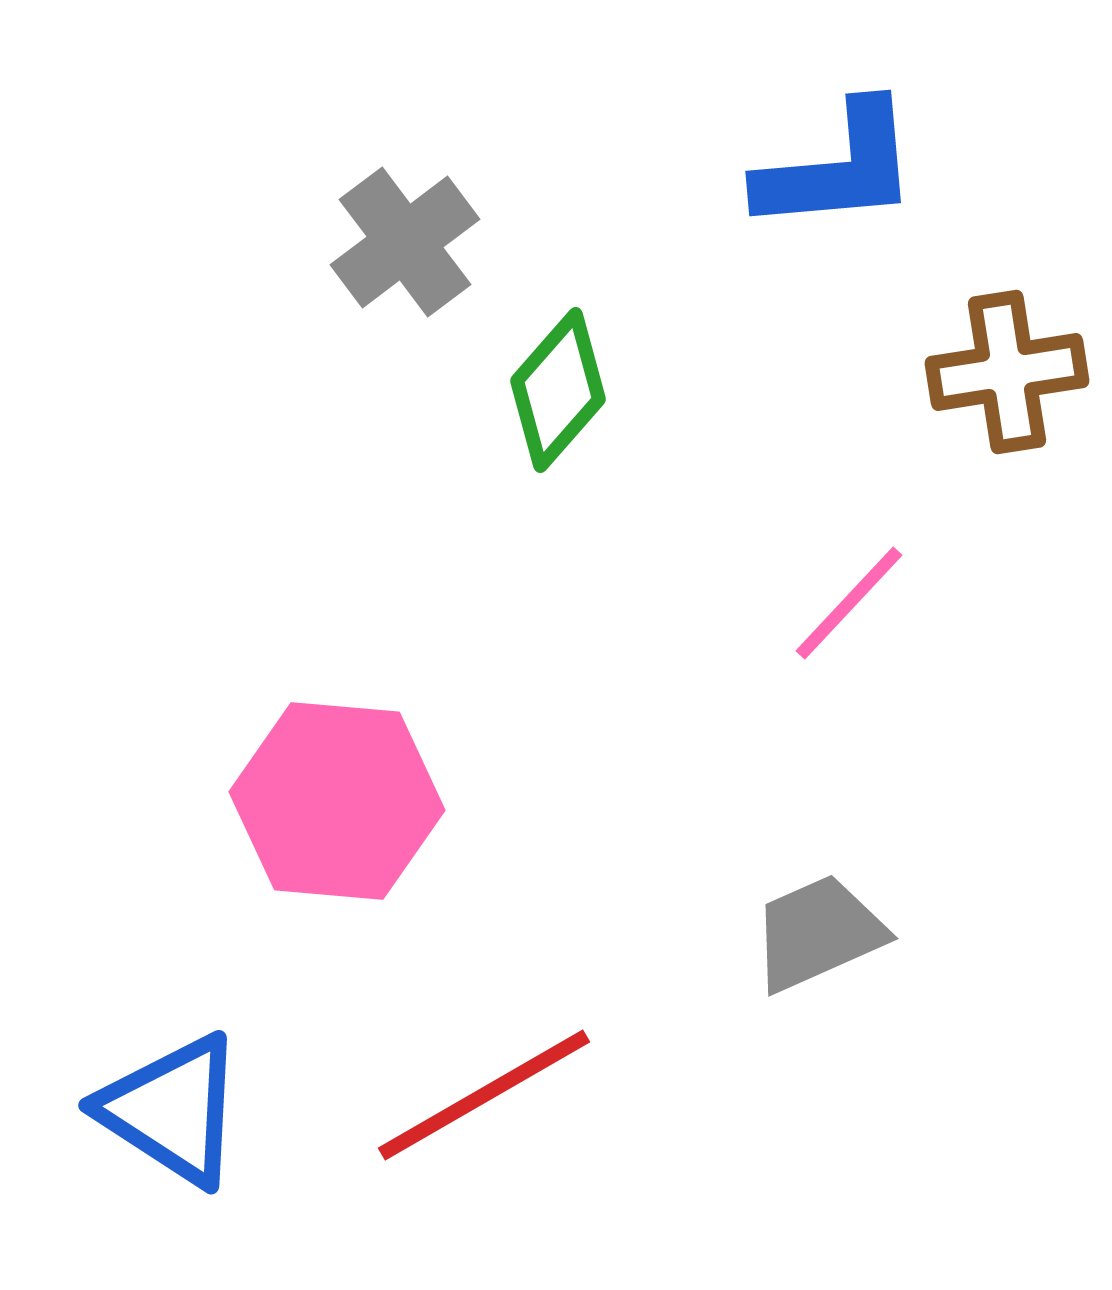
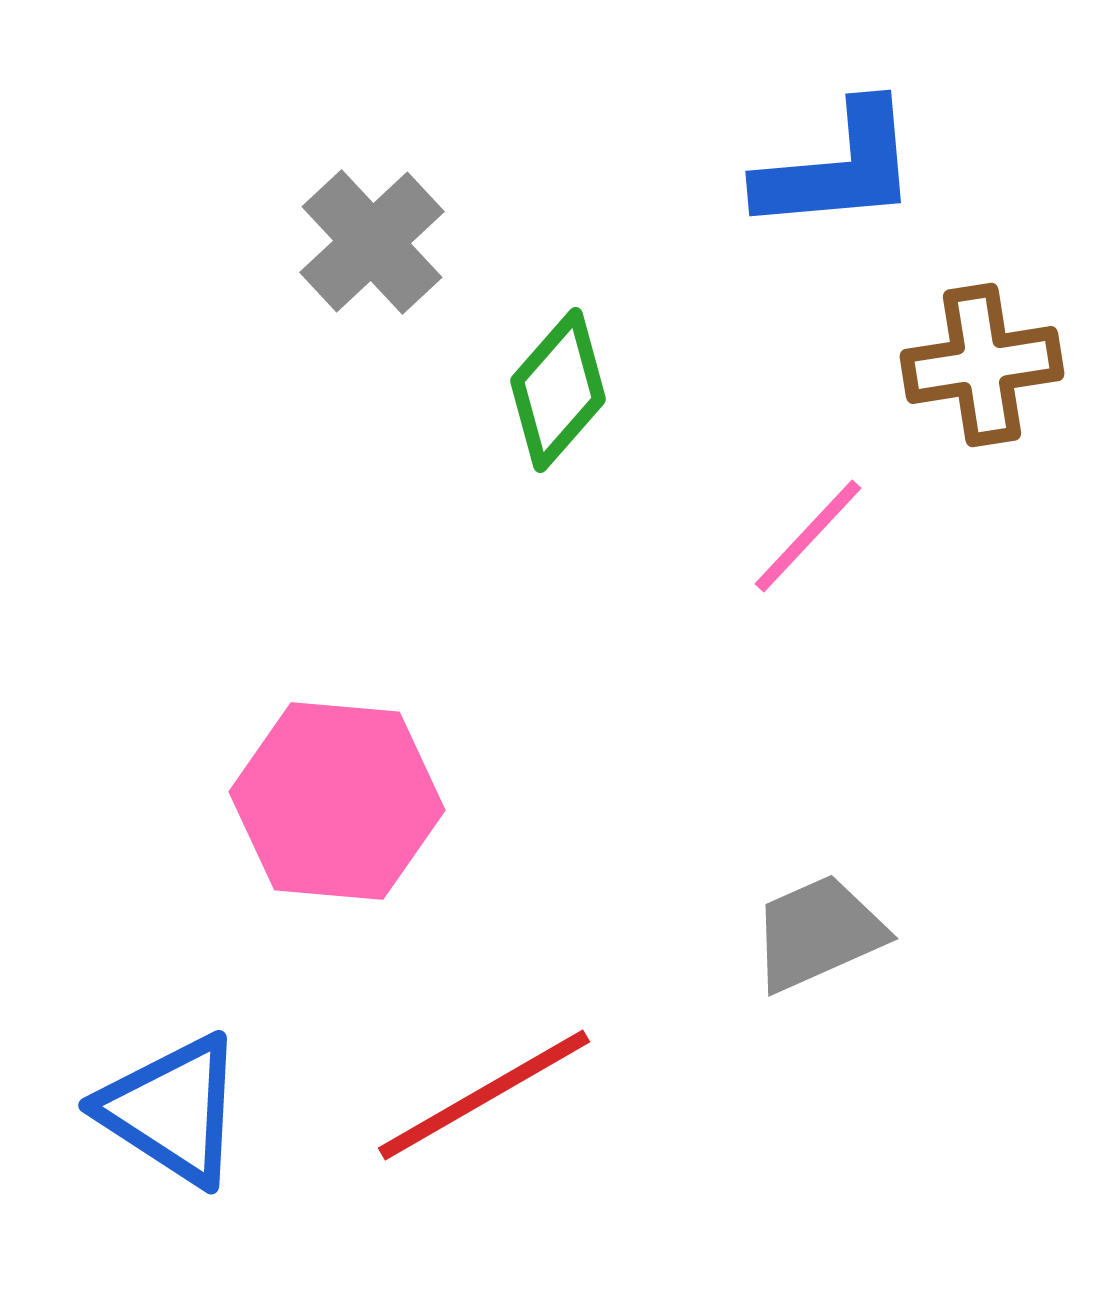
gray cross: moved 33 px left; rotated 6 degrees counterclockwise
brown cross: moved 25 px left, 7 px up
pink line: moved 41 px left, 67 px up
